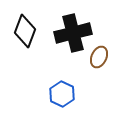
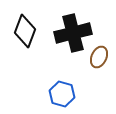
blue hexagon: rotated 10 degrees counterclockwise
